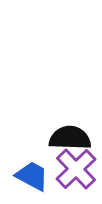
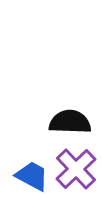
black semicircle: moved 16 px up
